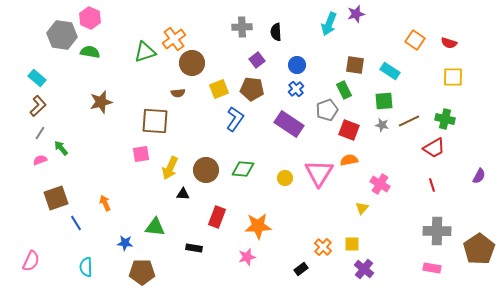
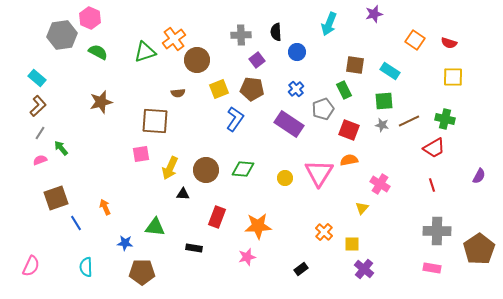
purple star at (356, 14): moved 18 px right
gray cross at (242, 27): moved 1 px left, 8 px down
gray hexagon at (62, 35): rotated 16 degrees counterclockwise
green semicircle at (90, 52): moved 8 px right; rotated 18 degrees clockwise
brown circle at (192, 63): moved 5 px right, 3 px up
blue circle at (297, 65): moved 13 px up
gray pentagon at (327, 110): moved 4 px left, 1 px up
orange arrow at (105, 203): moved 4 px down
orange cross at (323, 247): moved 1 px right, 15 px up
pink semicircle at (31, 261): moved 5 px down
